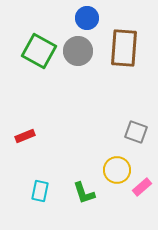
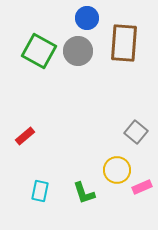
brown rectangle: moved 5 px up
gray square: rotated 20 degrees clockwise
red rectangle: rotated 18 degrees counterclockwise
pink rectangle: rotated 18 degrees clockwise
